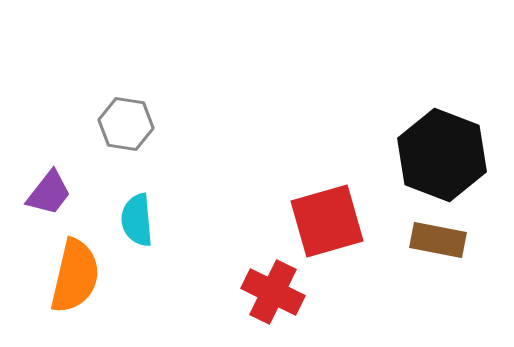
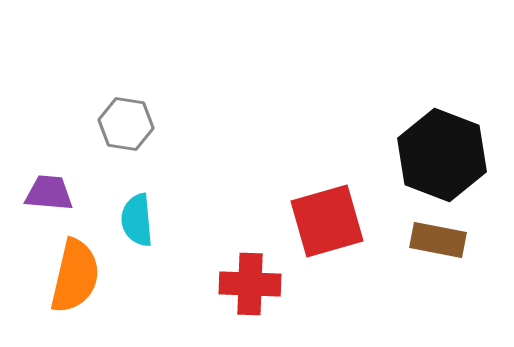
purple trapezoid: rotated 123 degrees counterclockwise
red cross: moved 23 px left, 8 px up; rotated 24 degrees counterclockwise
